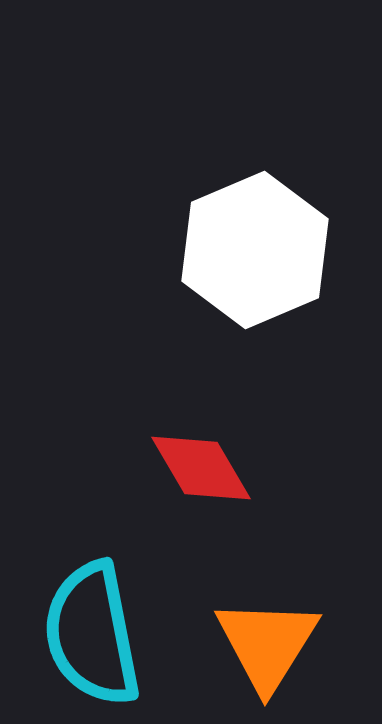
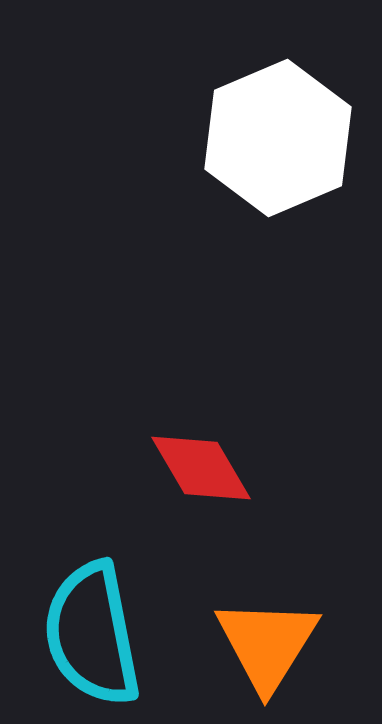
white hexagon: moved 23 px right, 112 px up
